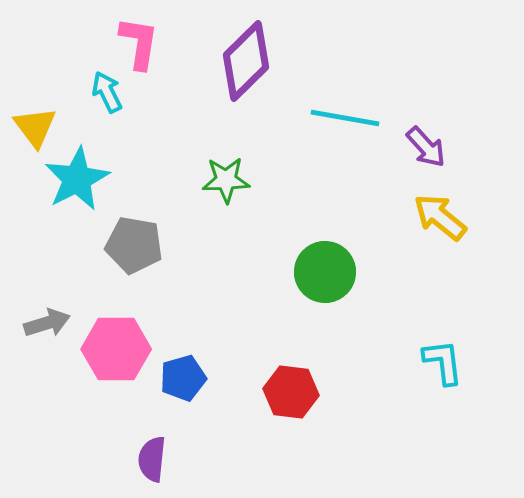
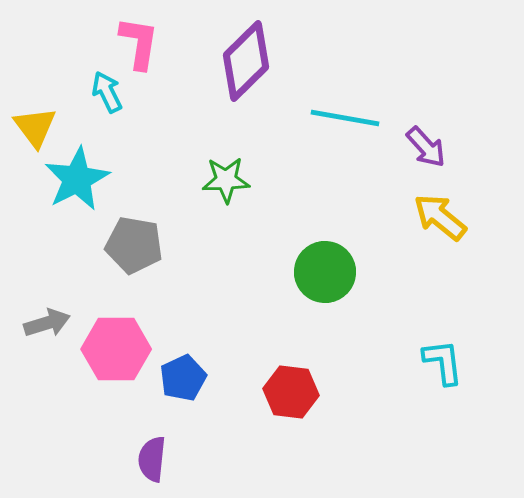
blue pentagon: rotated 9 degrees counterclockwise
